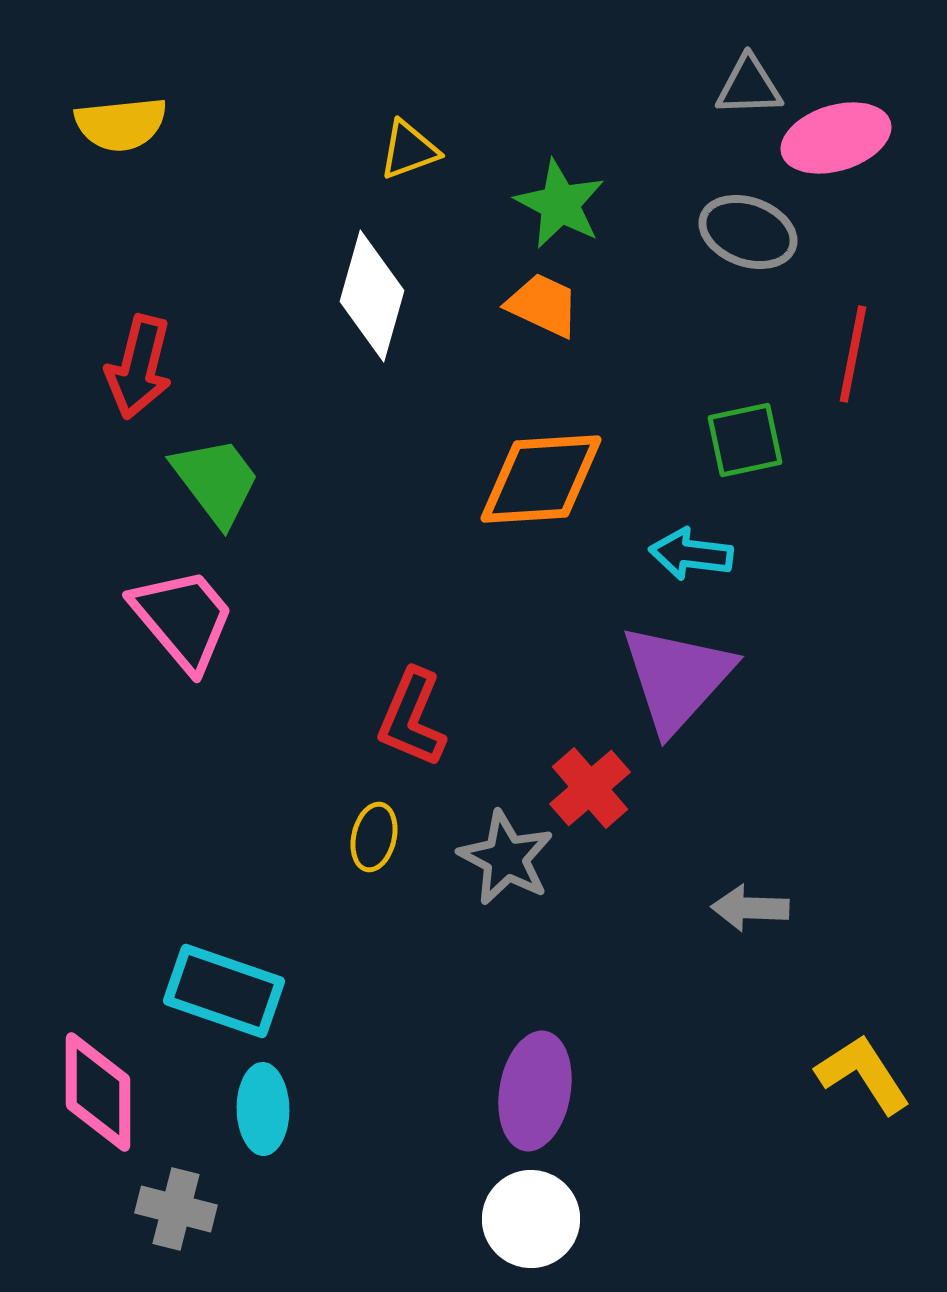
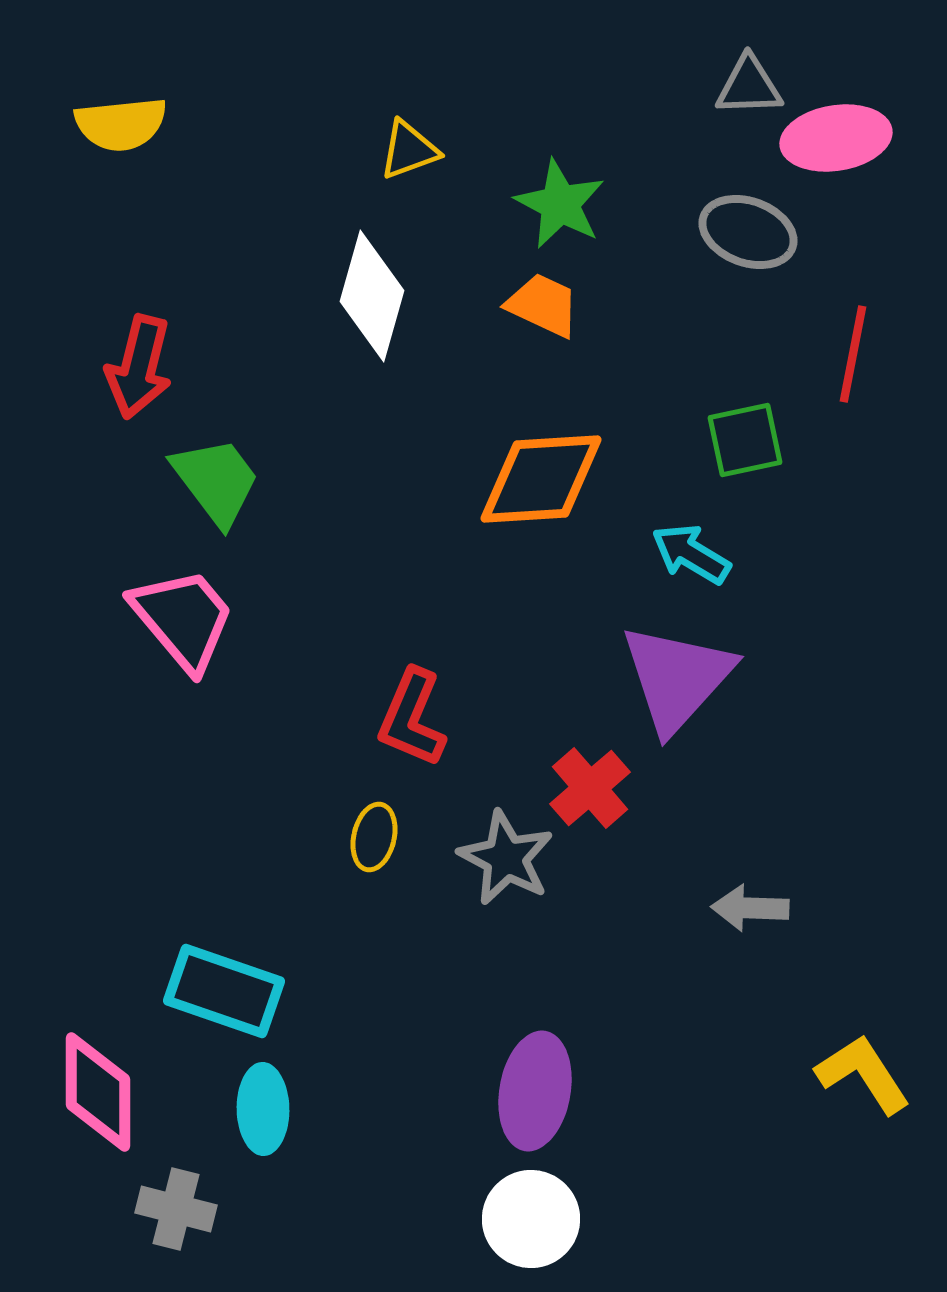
pink ellipse: rotated 8 degrees clockwise
cyan arrow: rotated 24 degrees clockwise
